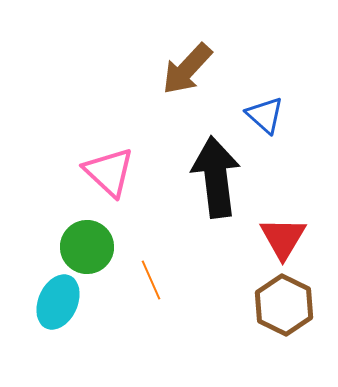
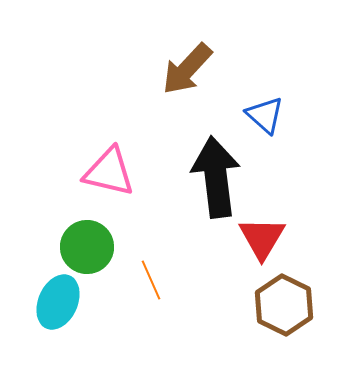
pink triangle: rotated 30 degrees counterclockwise
red triangle: moved 21 px left
